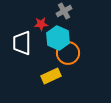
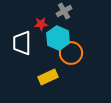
orange circle: moved 3 px right
yellow rectangle: moved 3 px left, 1 px down
